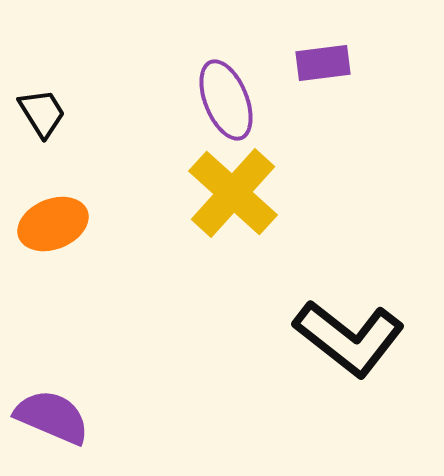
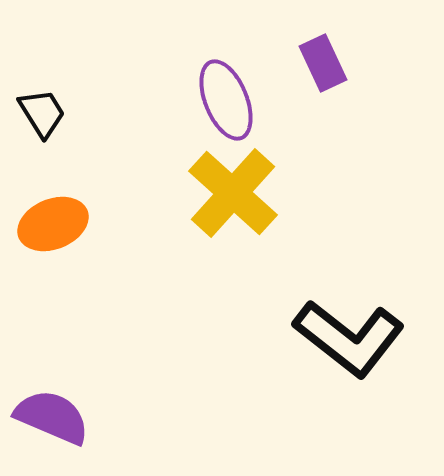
purple rectangle: rotated 72 degrees clockwise
